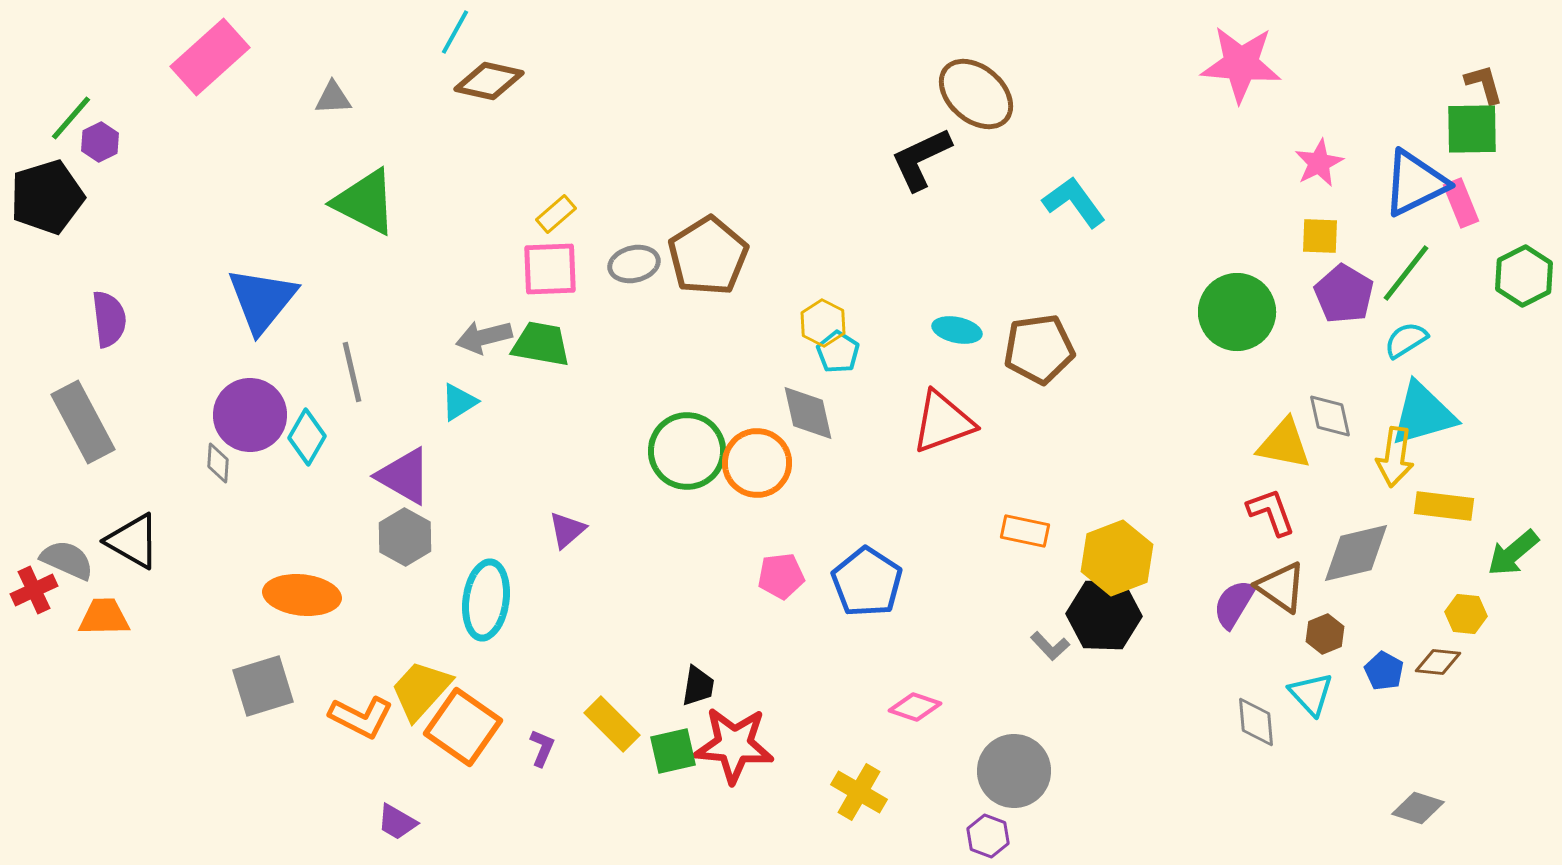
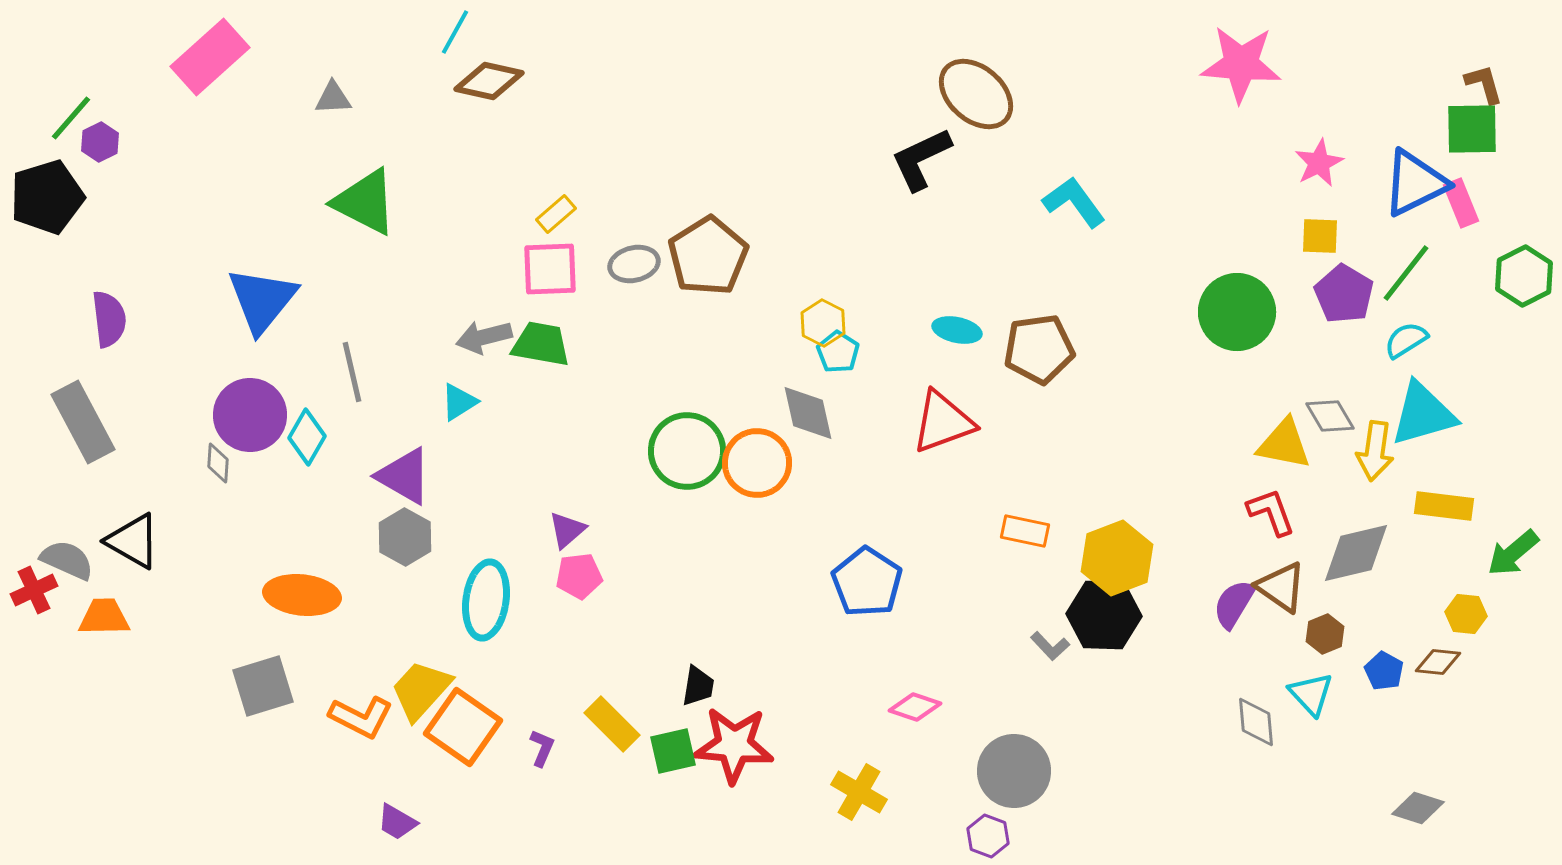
gray diamond at (1330, 416): rotated 18 degrees counterclockwise
yellow arrow at (1395, 457): moved 20 px left, 6 px up
pink pentagon at (781, 576): moved 202 px left
